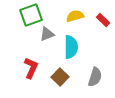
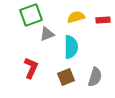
yellow semicircle: moved 1 px right, 1 px down
red rectangle: rotated 48 degrees counterclockwise
brown square: moved 6 px right; rotated 24 degrees clockwise
